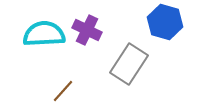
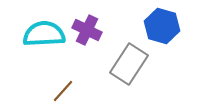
blue hexagon: moved 3 px left, 4 px down
